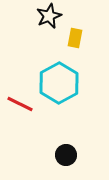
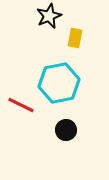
cyan hexagon: rotated 18 degrees clockwise
red line: moved 1 px right, 1 px down
black circle: moved 25 px up
